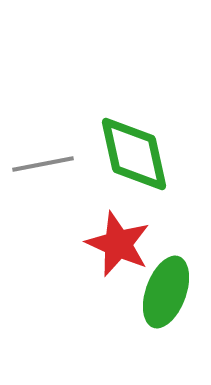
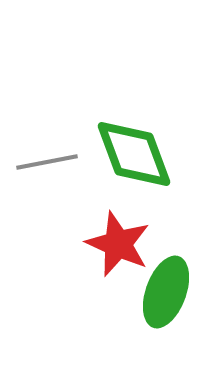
green diamond: rotated 8 degrees counterclockwise
gray line: moved 4 px right, 2 px up
